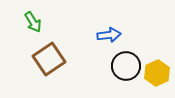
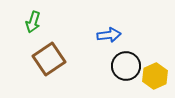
green arrow: rotated 50 degrees clockwise
yellow hexagon: moved 2 px left, 3 px down
